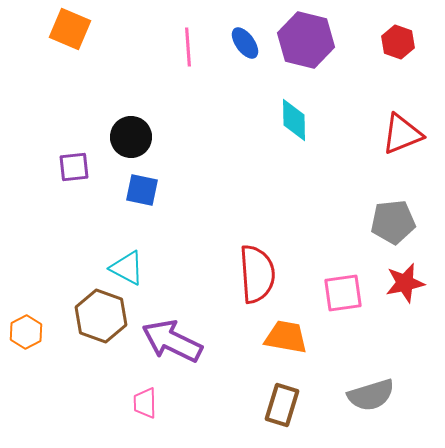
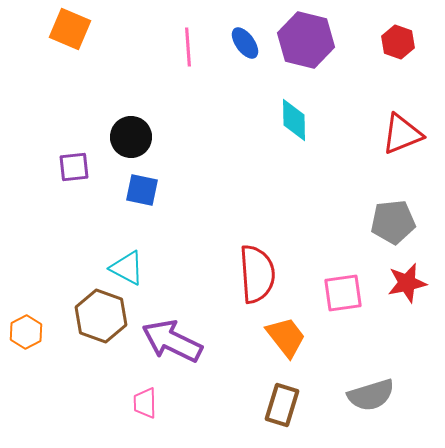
red star: moved 2 px right
orange trapezoid: rotated 42 degrees clockwise
